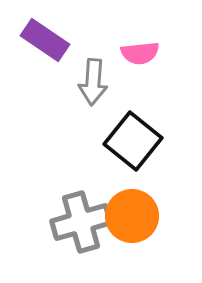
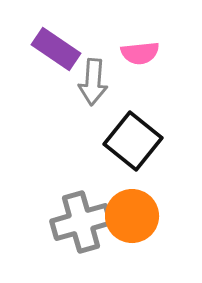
purple rectangle: moved 11 px right, 9 px down
